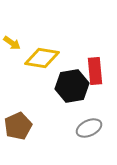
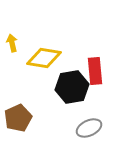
yellow arrow: rotated 138 degrees counterclockwise
yellow diamond: moved 2 px right
black hexagon: moved 1 px down
brown pentagon: moved 8 px up
